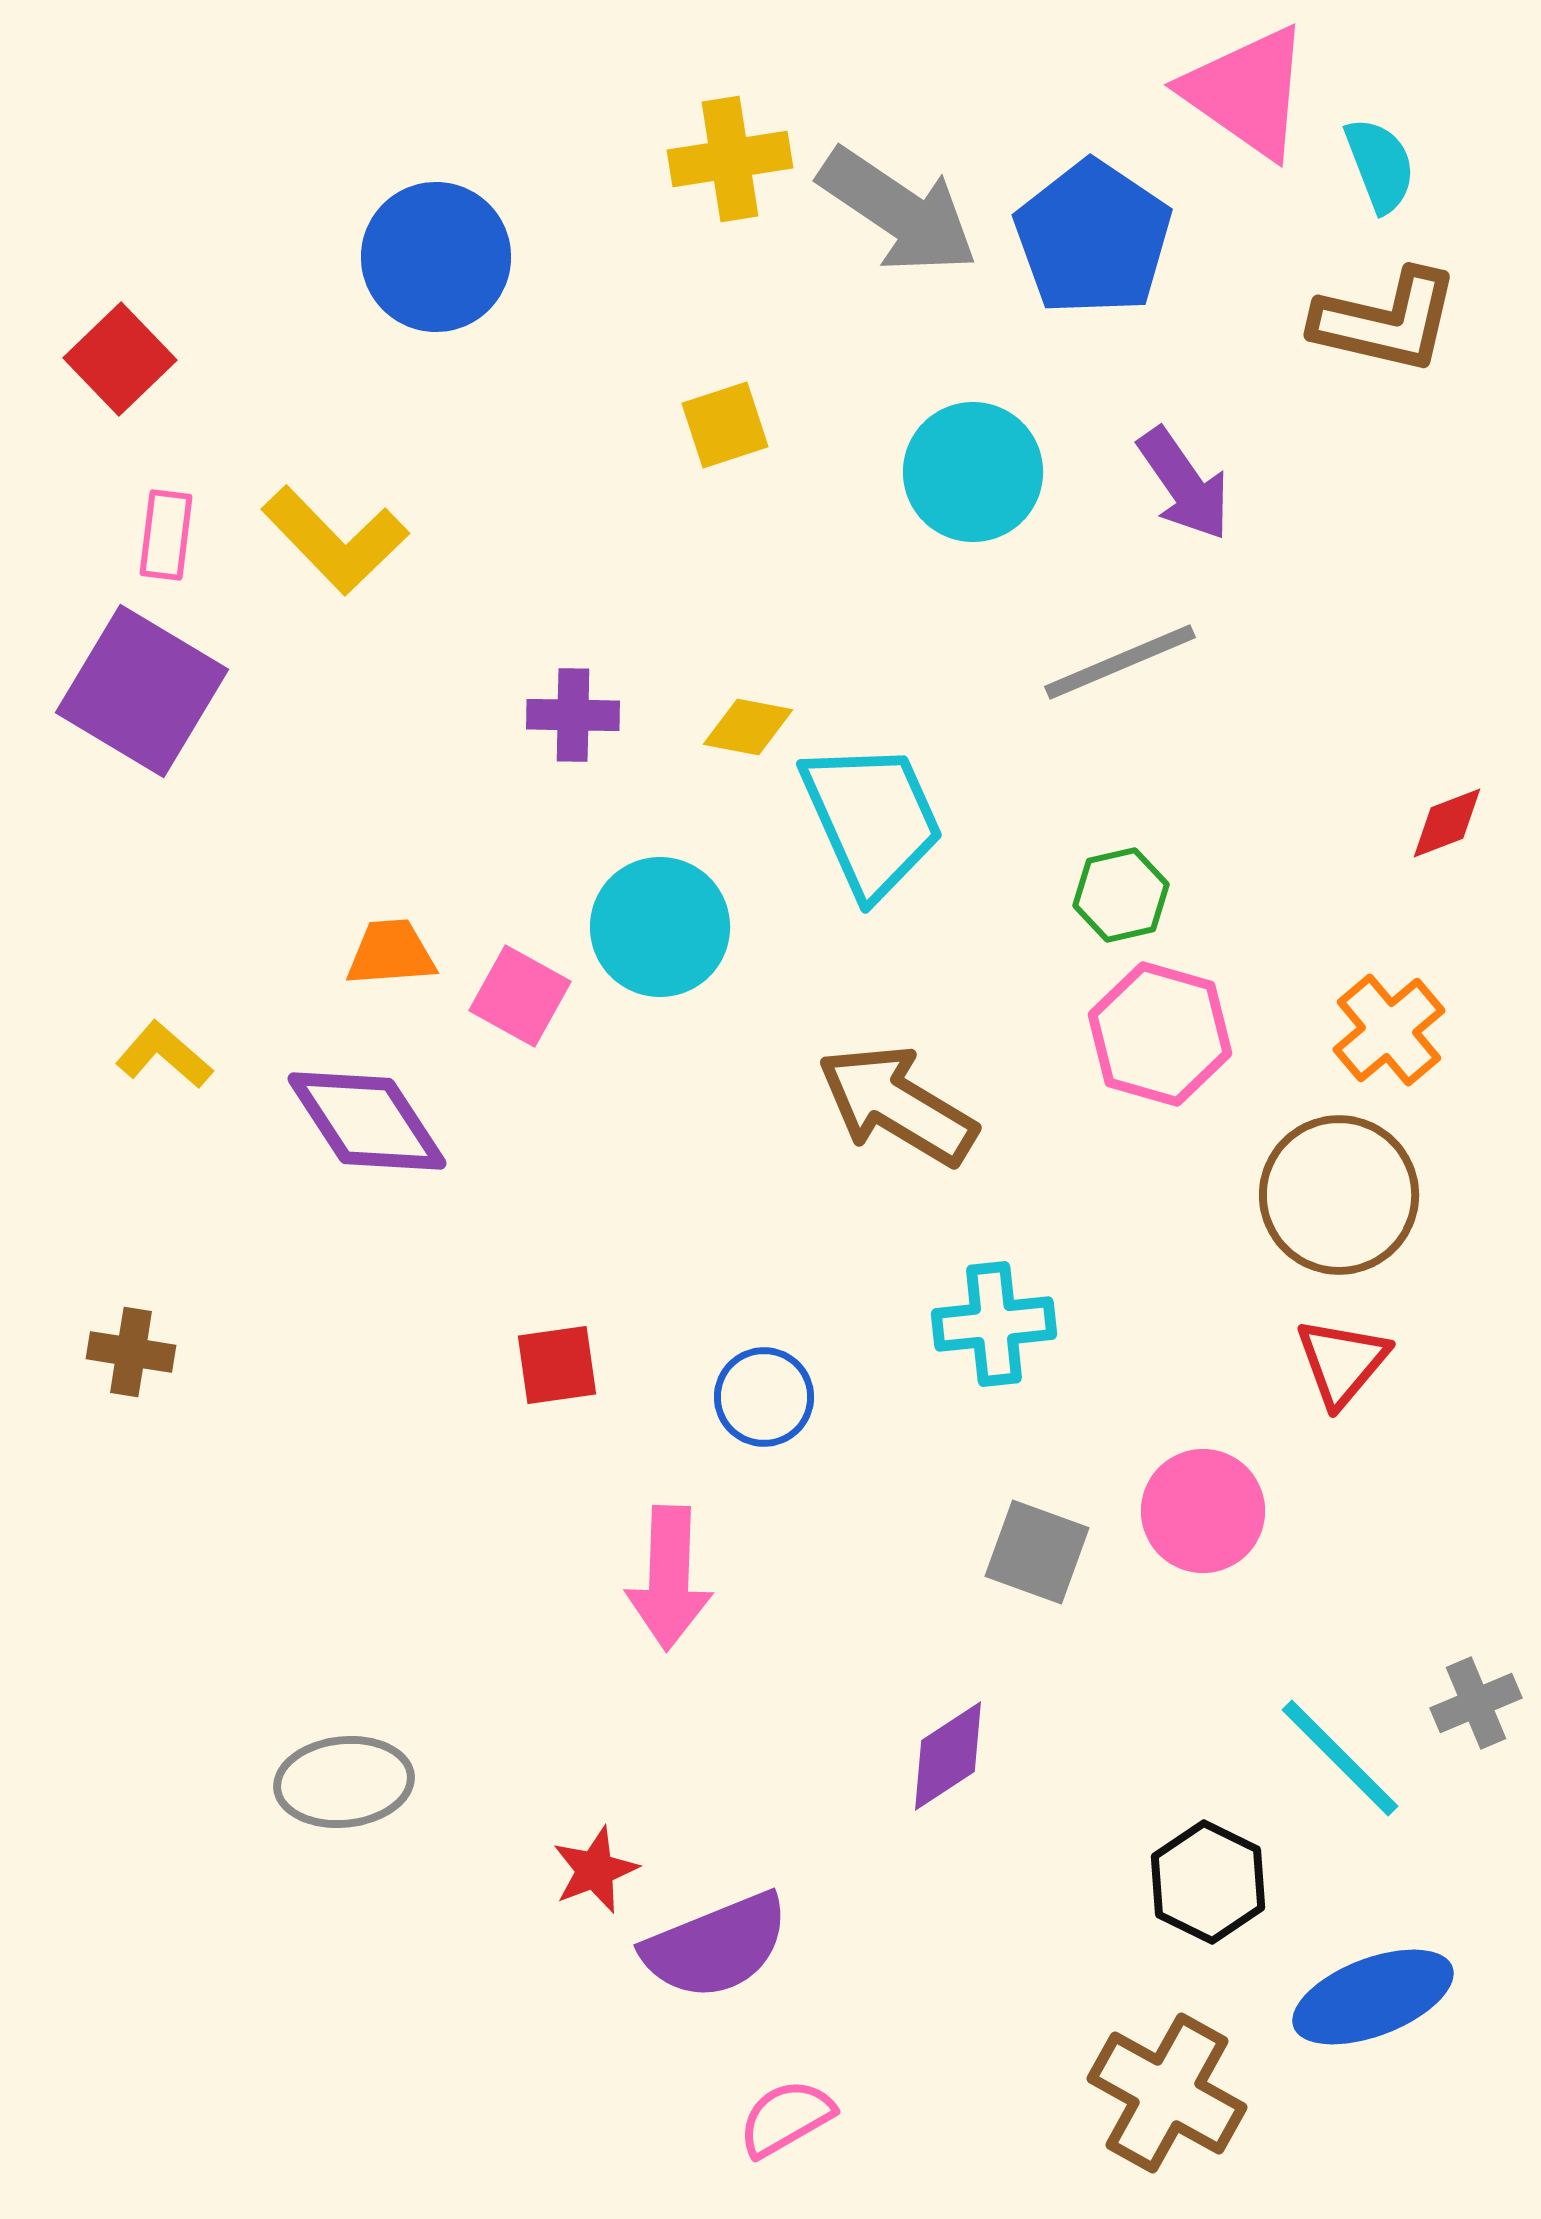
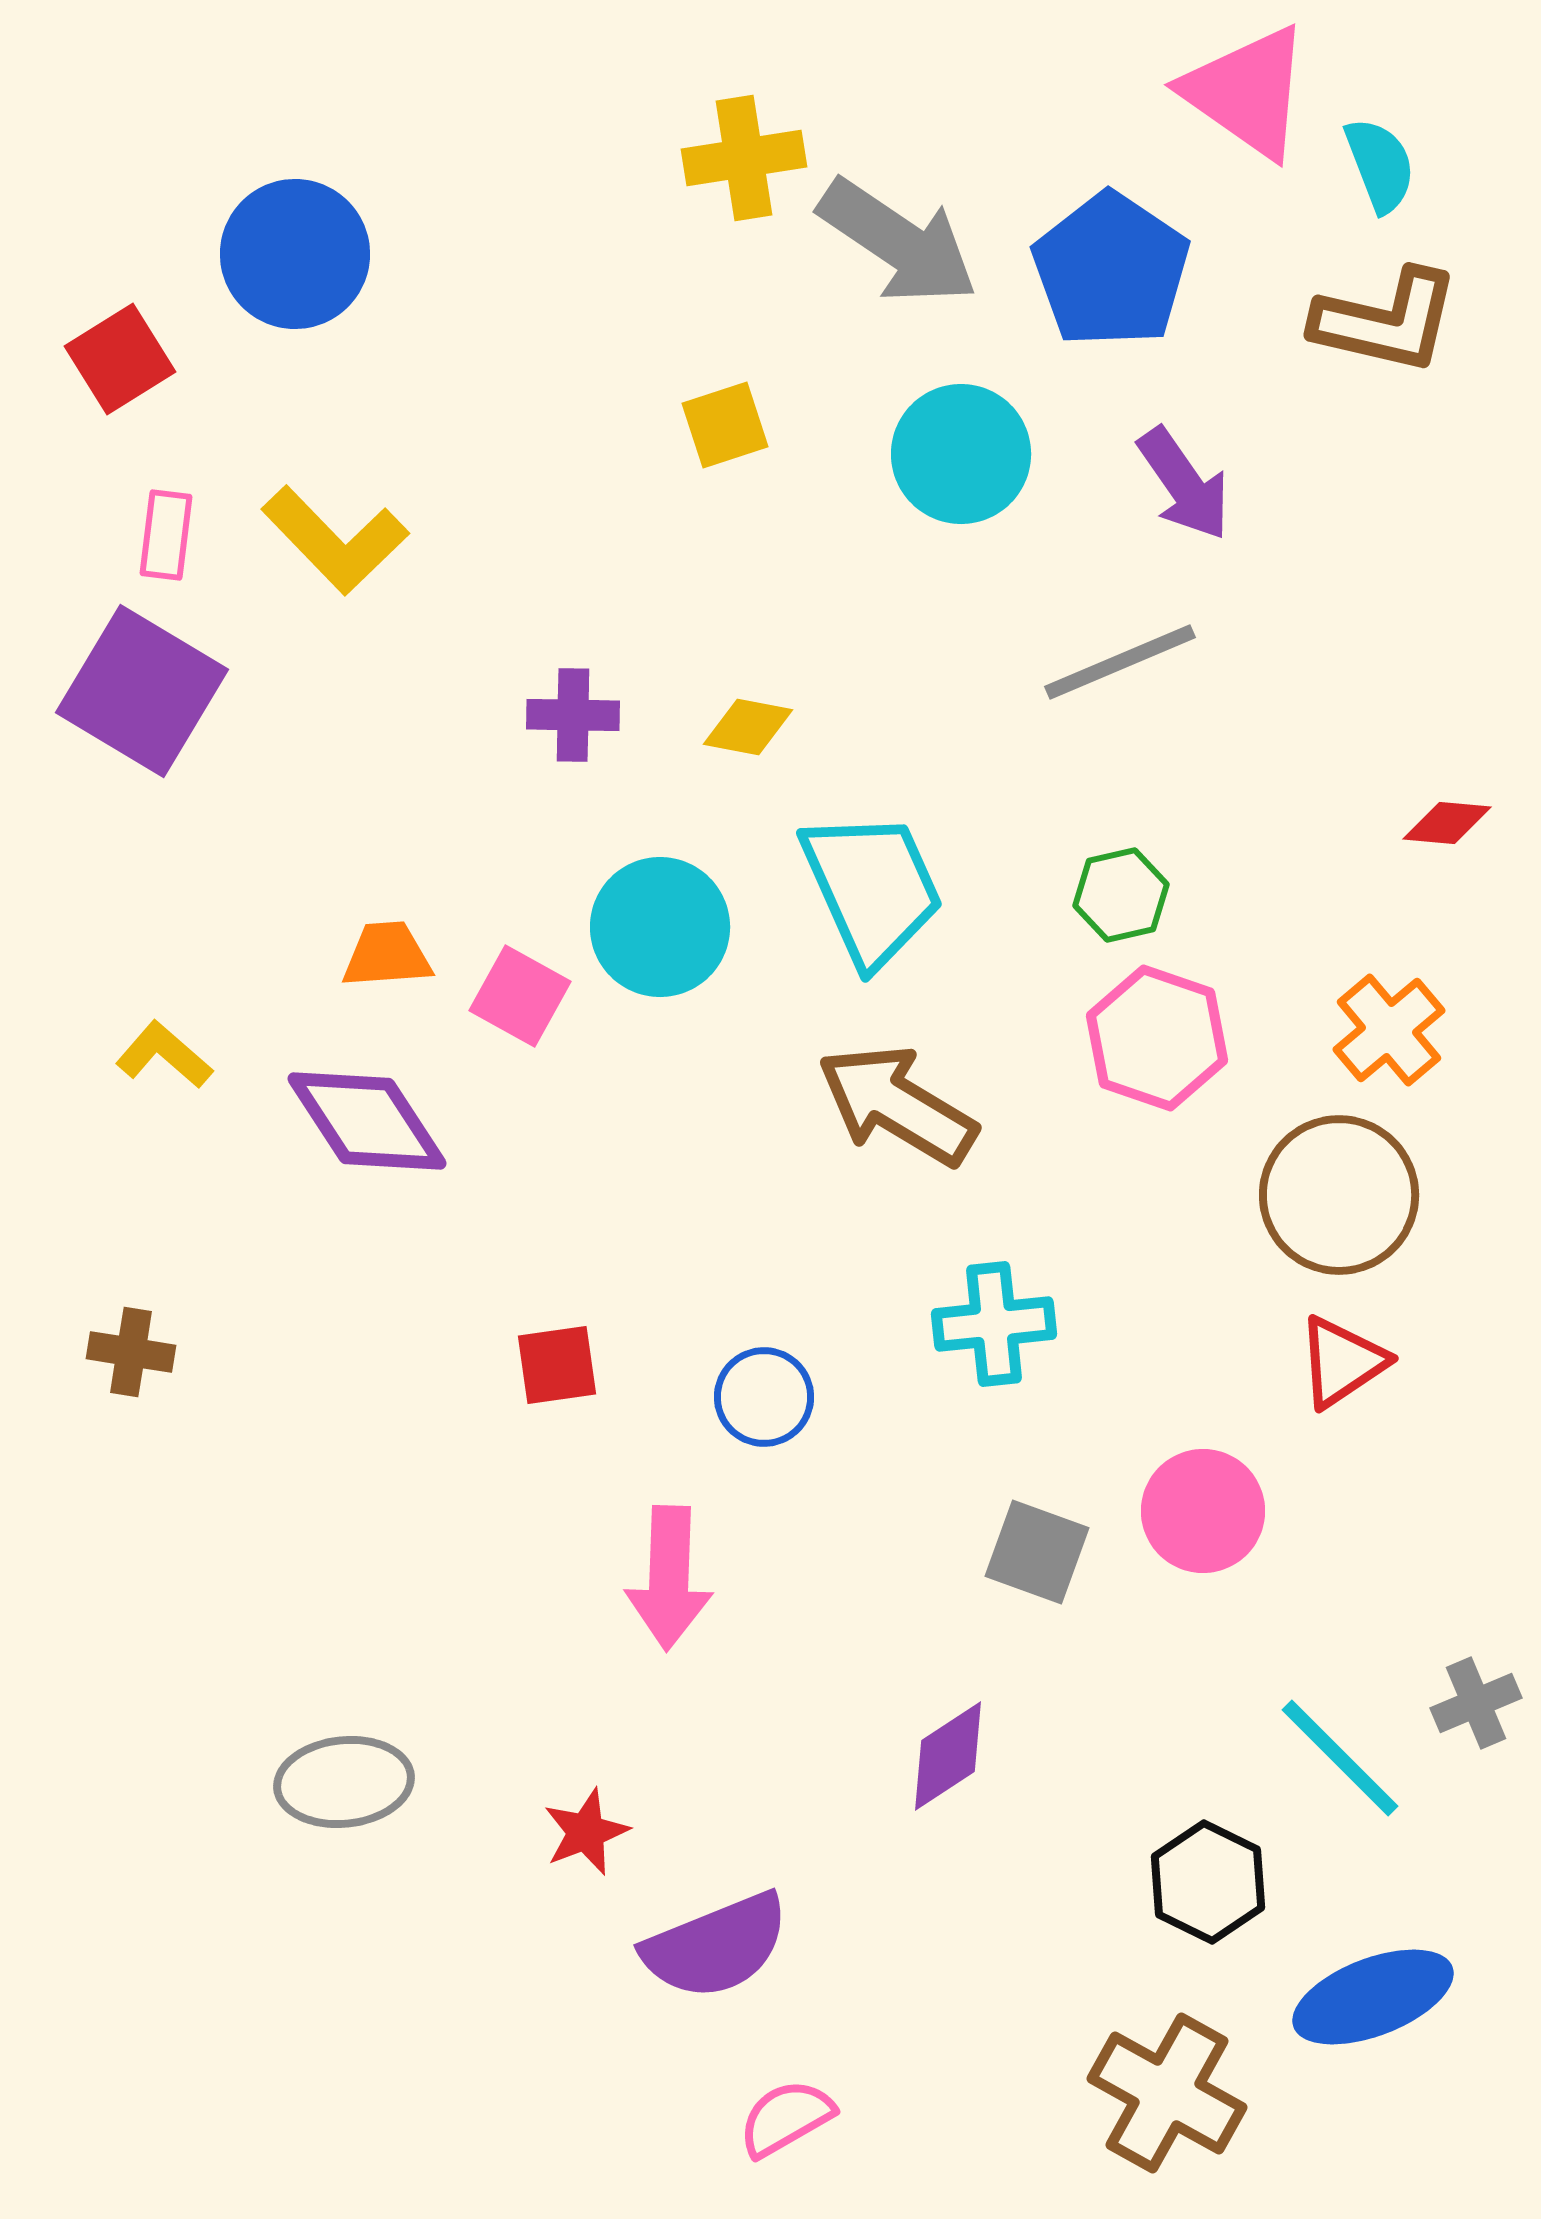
yellow cross at (730, 159): moved 14 px right, 1 px up
gray arrow at (898, 211): moved 31 px down
blue pentagon at (1093, 238): moved 18 px right, 32 px down
blue circle at (436, 257): moved 141 px left, 3 px up
red square at (120, 359): rotated 12 degrees clockwise
cyan circle at (973, 472): moved 12 px left, 18 px up
cyan trapezoid at (872, 819): moved 69 px down
red diamond at (1447, 823): rotated 26 degrees clockwise
orange trapezoid at (391, 953): moved 4 px left, 2 px down
pink hexagon at (1160, 1034): moved 3 px left, 4 px down; rotated 3 degrees clockwise
red triangle at (1342, 1362): rotated 16 degrees clockwise
red star at (595, 1870): moved 9 px left, 38 px up
